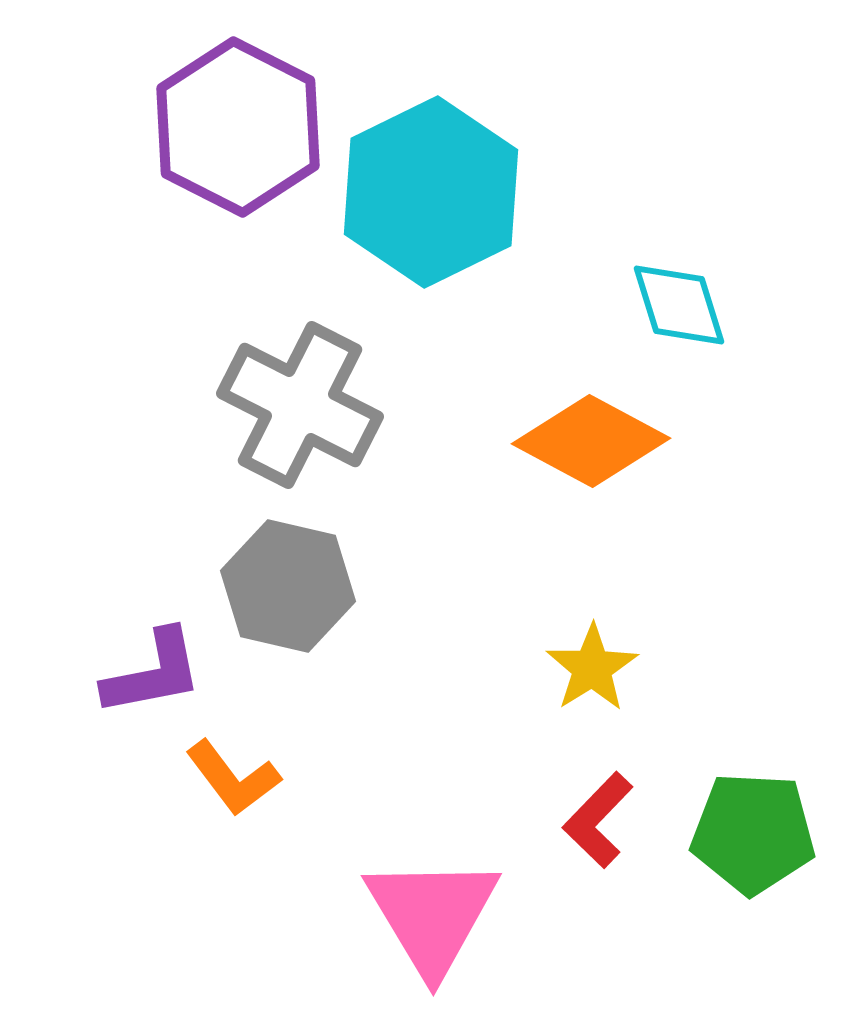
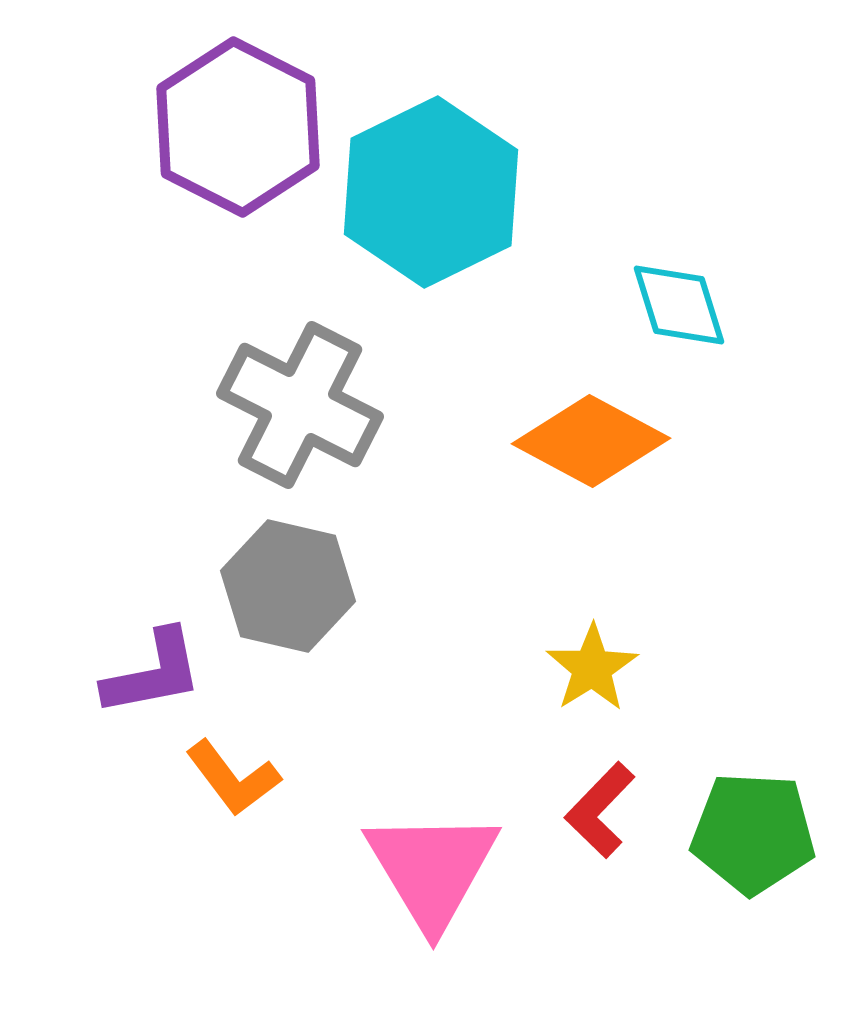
red L-shape: moved 2 px right, 10 px up
pink triangle: moved 46 px up
